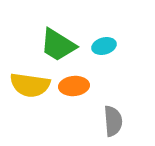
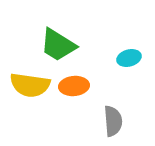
cyan ellipse: moved 25 px right, 12 px down
